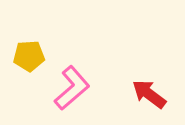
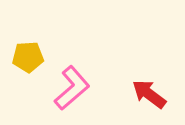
yellow pentagon: moved 1 px left, 1 px down
